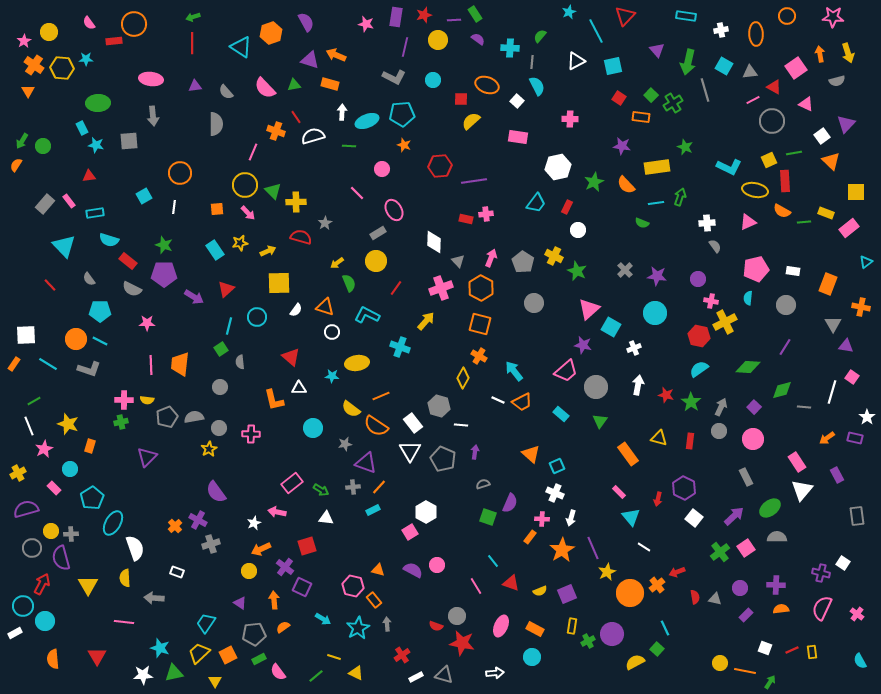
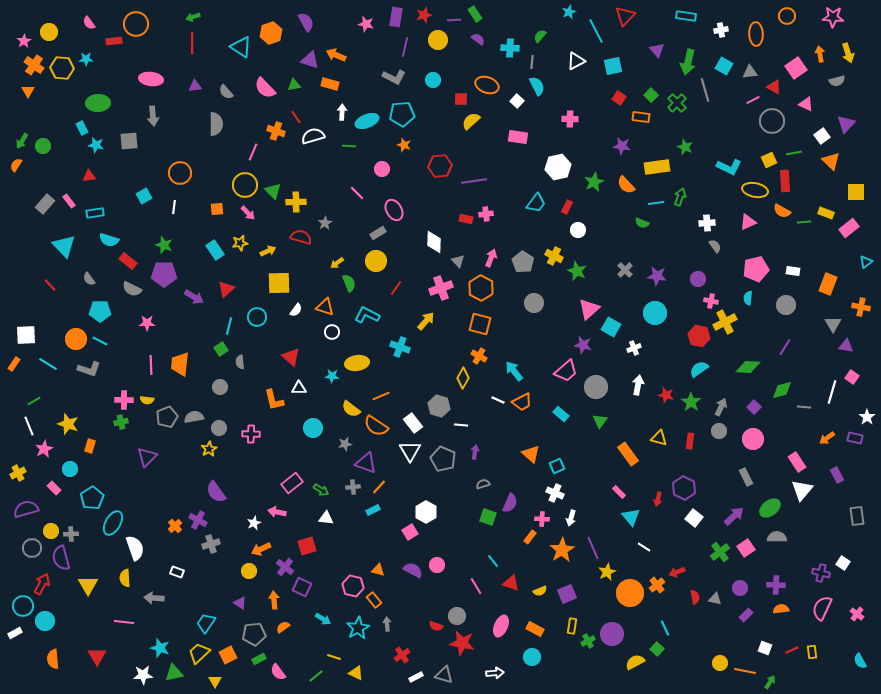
orange circle at (134, 24): moved 2 px right
green cross at (673, 103): moved 4 px right; rotated 12 degrees counterclockwise
